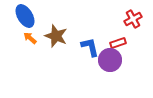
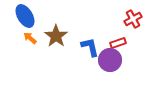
brown star: rotated 15 degrees clockwise
